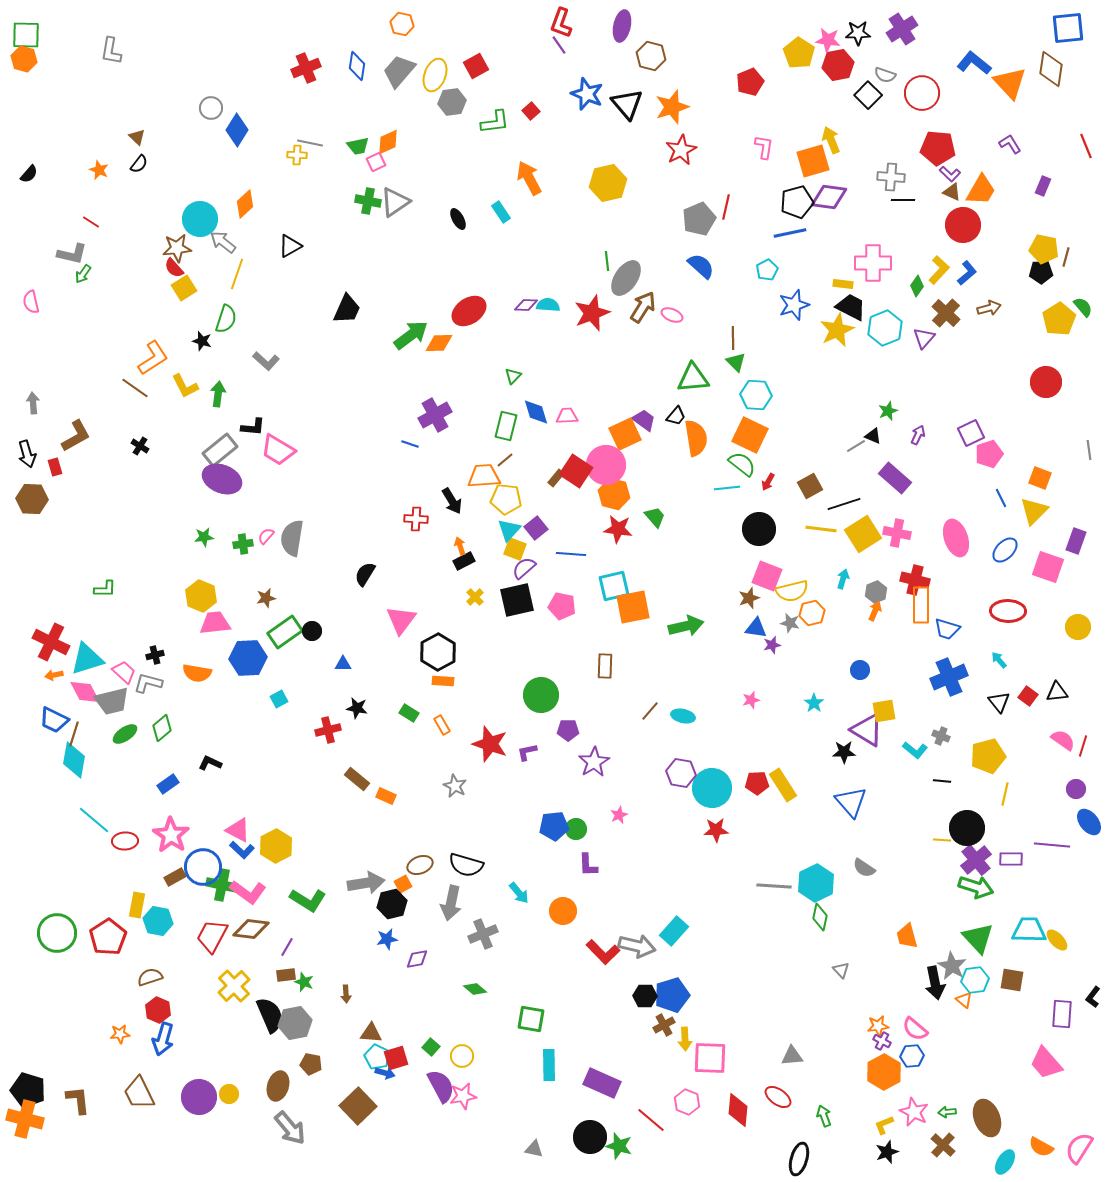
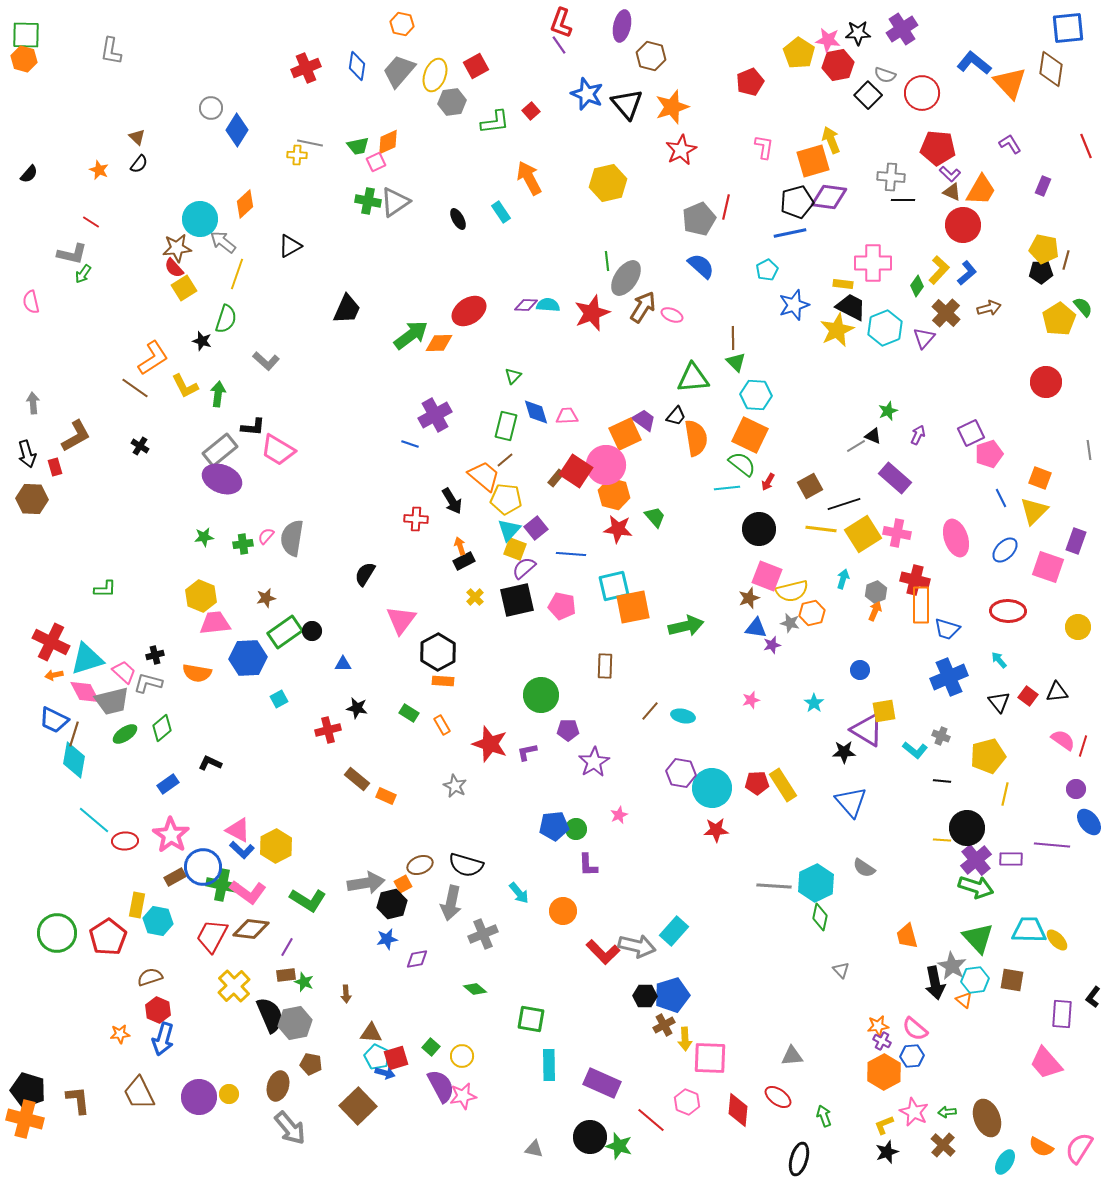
brown line at (1066, 257): moved 3 px down
orange trapezoid at (484, 476): rotated 44 degrees clockwise
